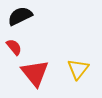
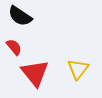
black semicircle: rotated 120 degrees counterclockwise
